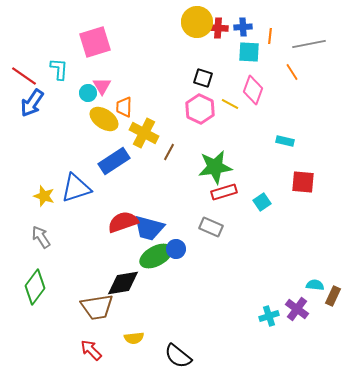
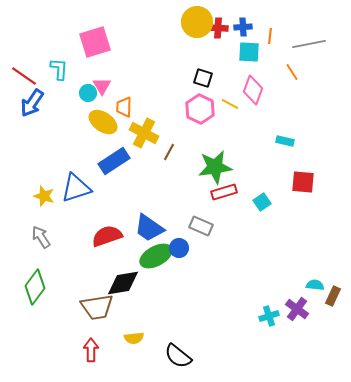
yellow ellipse at (104, 119): moved 1 px left, 3 px down
red semicircle at (123, 222): moved 16 px left, 14 px down
gray rectangle at (211, 227): moved 10 px left, 1 px up
blue trapezoid at (149, 228): rotated 20 degrees clockwise
blue circle at (176, 249): moved 3 px right, 1 px up
red arrow at (91, 350): rotated 45 degrees clockwise
